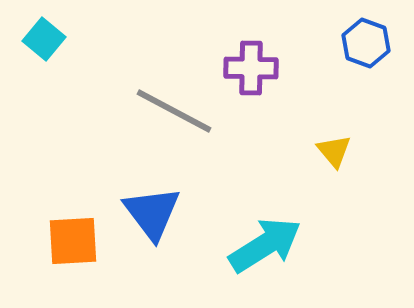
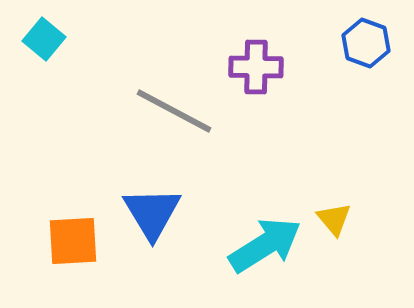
purple cross: moved 5 px right, 1 px up
yellow triangle: moved 68 px down
blue triangle: rotated 6 degrees clockwise
